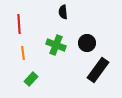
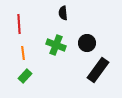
black semicircle: moved 1 px down
green rectangle: moved 6 px left, 3 px up
